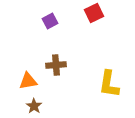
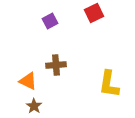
orange triangle: rotated 36 degrees clockwise
